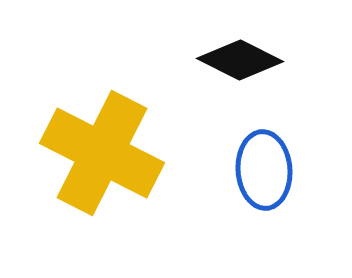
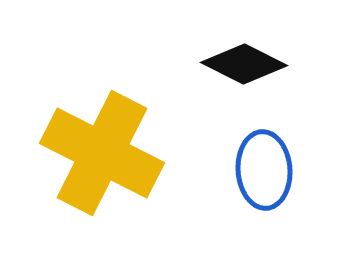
black diamond: moved 4 px right, 4 px down
